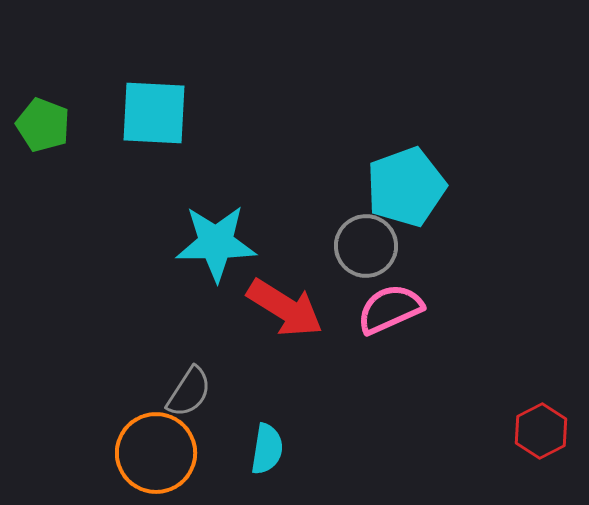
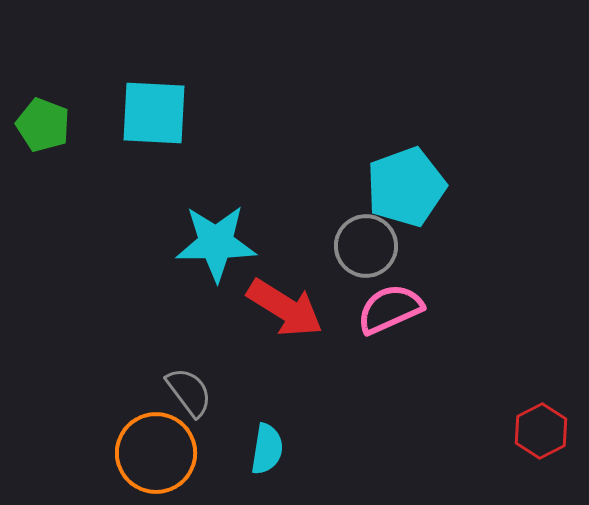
gray semicircle: rotated 70 degrees counterclockwise
